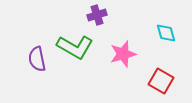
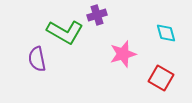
green L-shape: moved 10 px left, 15 px up
red square: moved 3 px up
